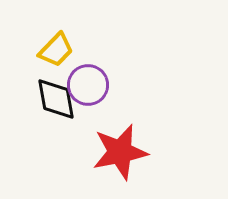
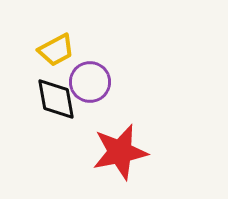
yellow trapezoid: rotated 18 degrees clockwise
purple circle: moved 2 px right, 3 px up
